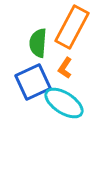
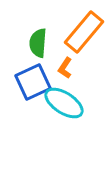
orange rectangle: moved 12 px right, 5 px down; rotated 12 degrees clockwise
